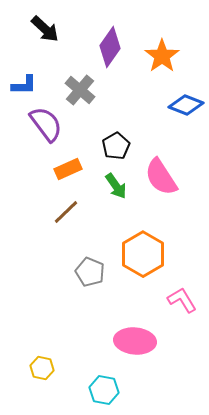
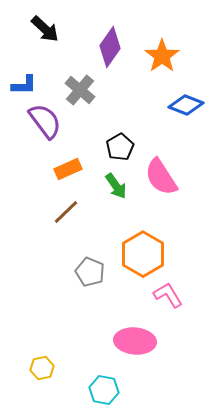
purple semicircle: moved 1 px left, 3 px up
black pentagon: moved 4 px right, 1 px down
pink L-shape: moved 14 px left, 5 px up
yellow hexagon: rotated 25 degrees counterclockwise
